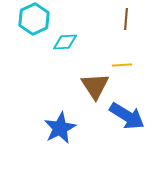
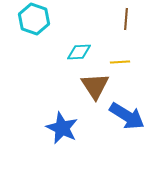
cyan hexagon: rotated 16 degrees counterclockwise
cyan diamond: moved 14 px right, 10 px down
yellow line: moved 2 px left, 3 px up
blue star: moved 2 px right; rotated 20 degrees counterclockwise
